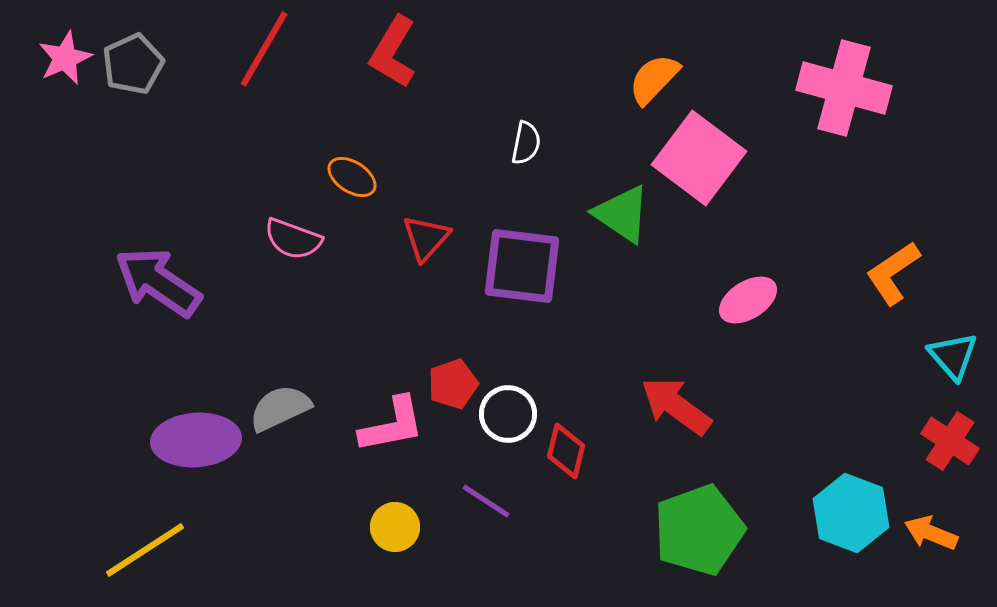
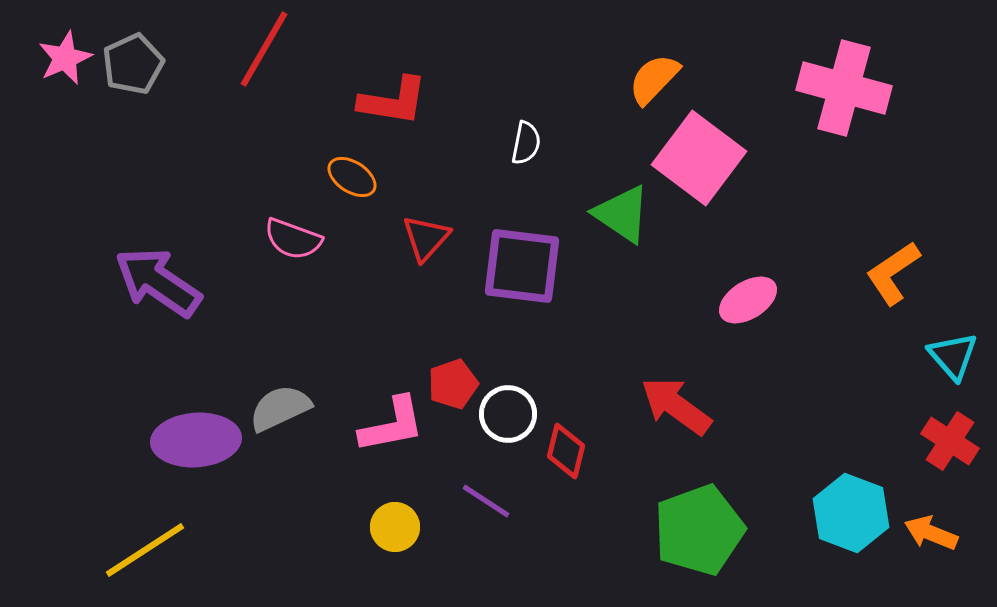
red L-shape: moved 49 px down; rotated 112 degrees counterclockwise
